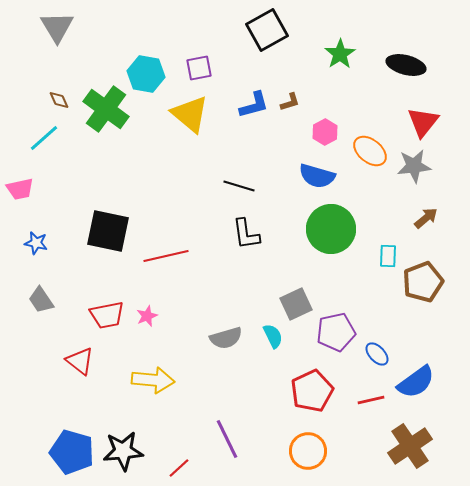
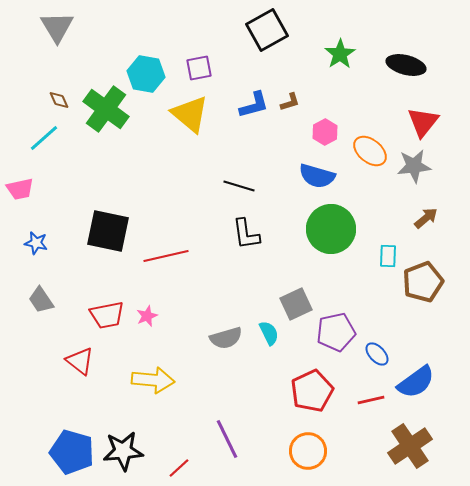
cyan semicircle at (273, 336): moved 4 px left, 3 px up
